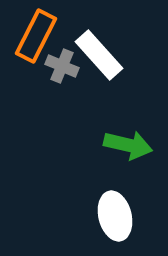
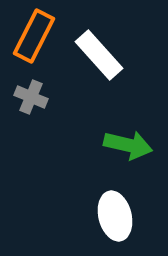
orange rectangle: moved 2 px left
gray cross: moved 31 px left, 31 px down
